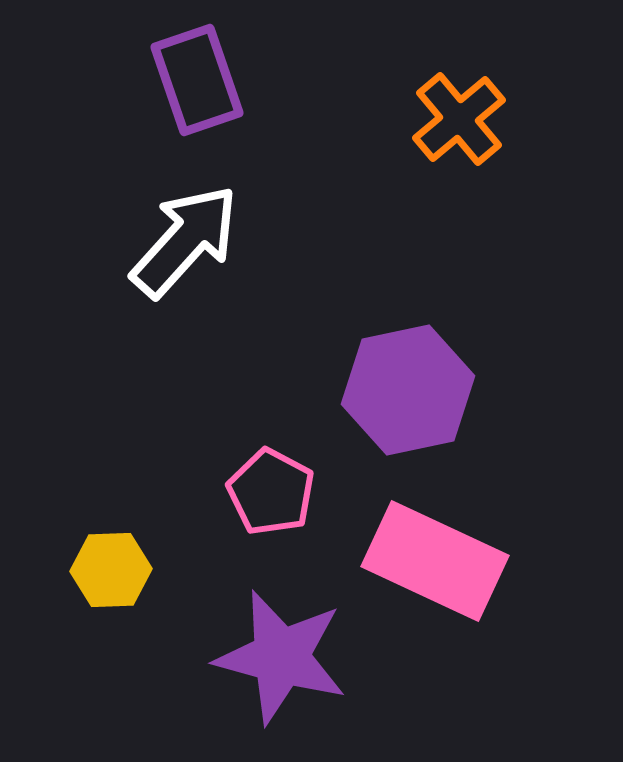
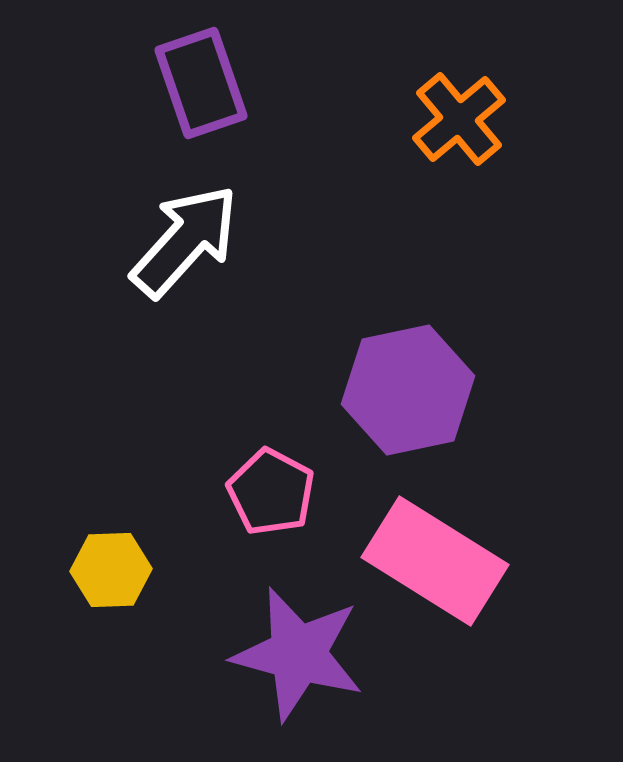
purple rectangle: moved 4 px right, 3 px down
pink rectangle: rotated 7 degrees clockwise
purple star: moved 17 px right, 3 px up
